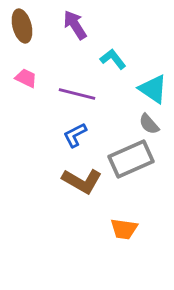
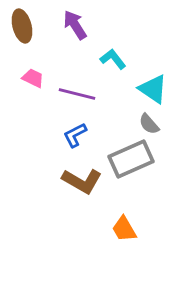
pink trapezoid: moved 7 px right
orange trapezoid: rotated 52 degrees clockwise
